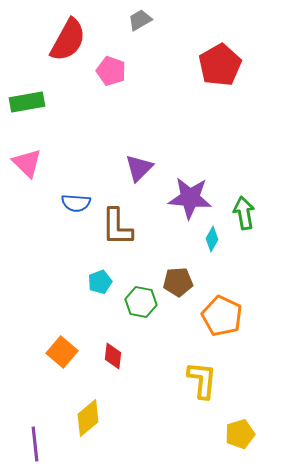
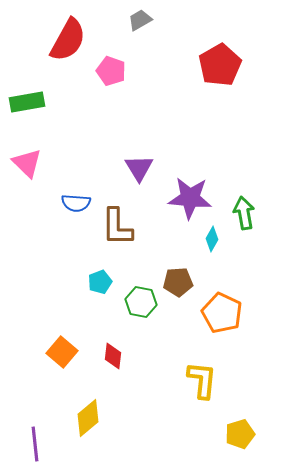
purple triangle: rotated 16 degrees counterclockwise
orange pentagon: moved 3 px up
